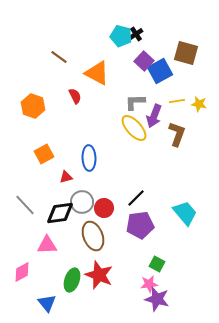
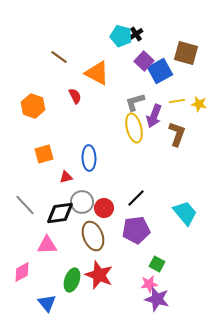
gray L-shape: rotated 15 degrees counterclockwise
yellow ellipse: rotated 28 degrees clockwise
orange square: rotated 12 degrees clockwise
purple pentagon: moved 4 px left, 5 px down
